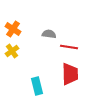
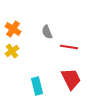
gray semicircle: moved 2 px left, 2 px up; rotated 120 degrees counterclockwise
red trapezoid: moved 1 px right, 5 px down; rotated 25 degrees counterclockwise
